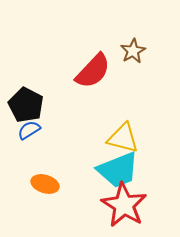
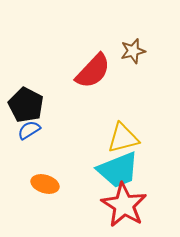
brown star: rotated 15 degrees clockwise
yellow triangle: rotated 28 degrees counterclockwise
